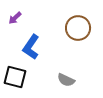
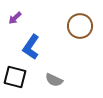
brown circle: moved 2 px right, 2 px up
gray semicircle: moved 12 px left
